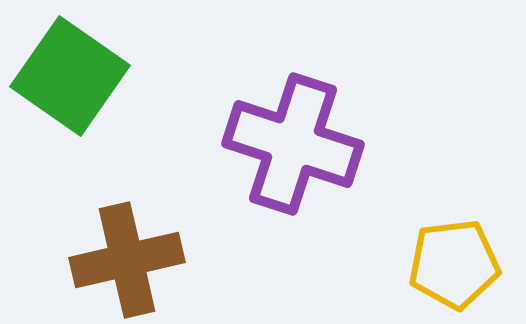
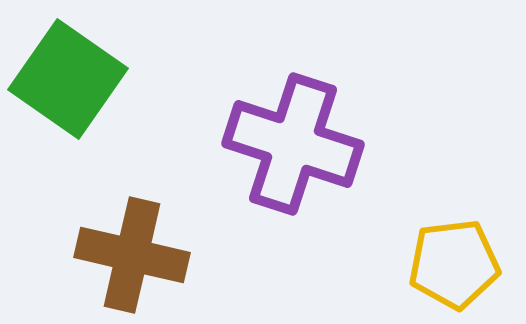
green square: moved 2 px left, 3 px down
brown cross: moved 5 px right, 5 px up; rotated 26 degrees clockwise
